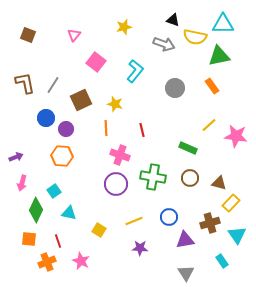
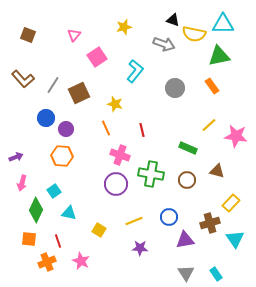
yellow semicircle at (195, 37): moved 1 px left, 3 px up
pink square at (96, 62): moved 1 px right, 5 px up; rotated 18 degrees clockwise
brown L-shape at (25, 83): moved 2 px left, 4 px up; rotated 150 degrees clockwise
brown square at (81, 100): moved 2 px left, 7 px up
orange line at (106, 128): rotated 21 degrees counterclockwise
green cross at (153, 177): moved 2 px left, 3 px up
brown circle at (190, 178): moved 3 px left, 2 px down
brown triangle at (219, 183): moved 2 px left, 12 px up
cyan triangle at (237, 235): moved 2 px left, 4 px down
cyan rectangle at (222, 261): moved 6 px left, 13 px down
